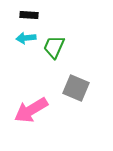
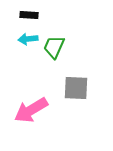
cyan arrow: moved 2 px right, 1 px down
gray square: rotated 20 degrees counterclockwise
